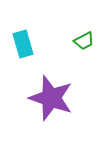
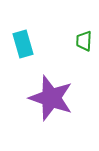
green trapezoid: rotated 120 degrees clockwise
